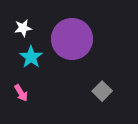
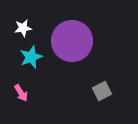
purple circle: moved 2 px down
cyan star: rotated 15 degrees clockwise
gray square: rotated 18 degrees clockwise
